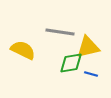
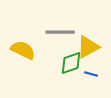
gray line: rotated 8 degrees counterclockwise
yellow triangle: rotated 15 degrees counterclockwise
green diamond: rotated 10 degrees counterclockwise
